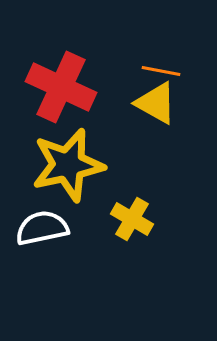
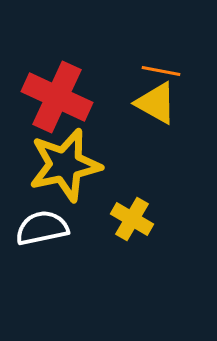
red cross: moved 4 px left, 10 px down
yellow star: moved 3 px left
